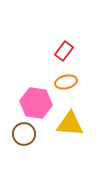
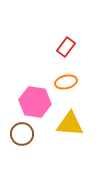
red rectangle: moved 2 px right, 4 px up
pink hexagon: moved 1 px left, 1 px up
brown circle: moved 2 px left
